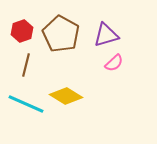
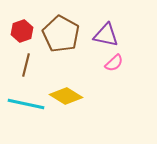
purple triangle: rotated 28 degrees clockwise
cyan line: rotated 12 degrees counterclockwise
